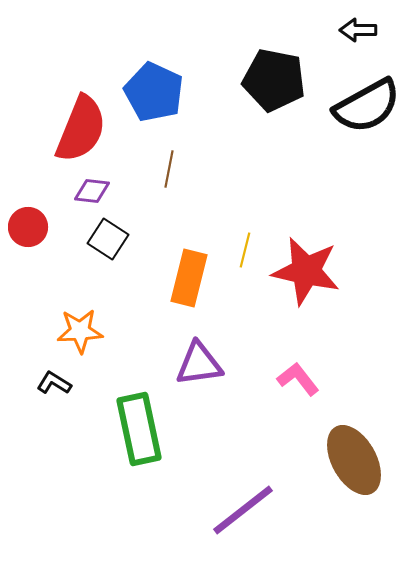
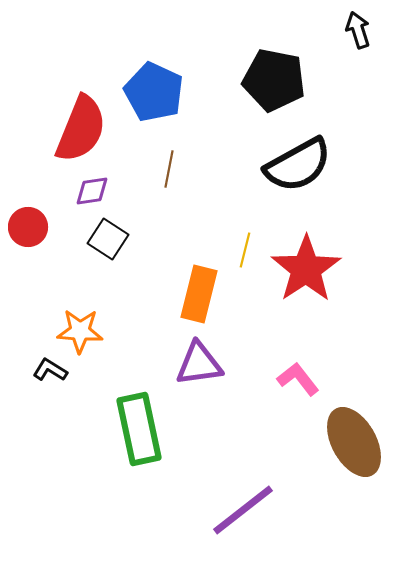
black arrow: rotated 72 degrees clockwise
black semicircle: moved 69 px left, 59 px down
purple diamond: rotated 15 degrees counterclockwise
red star: moved 2 px up; rotated 26 degrees clockwise
orange rectangle: moved 10 px right, 16 px down
orange star: rotated 6 degrees clockwise
black L-shape: moved 4 px left, 13 px up
brown ellipse: moved 18 px up
